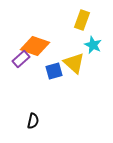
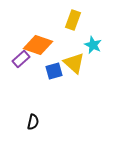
yellow rectangle: moved 9 px left
orange diamond: moved 3 px right, 1 px up
black semicircle: moved 1 px down
